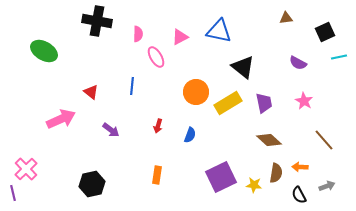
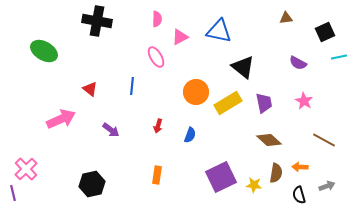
pink semicircle: moved 19 px right, 15 px up
red triangle: moved 1 px left, 3 px up
brown line: rotated 20 degrees counterclockwise
black semicircle: rotated 12 degrees clockwise
